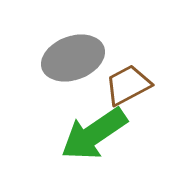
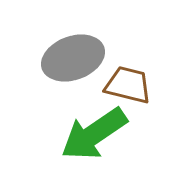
brown trapezoid: rotated 42 degrees clockwise
